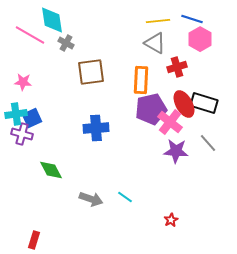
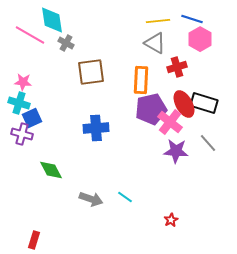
cyan cross: moved 3 px right, 11 px up; rotated 25 degrees clockwise
